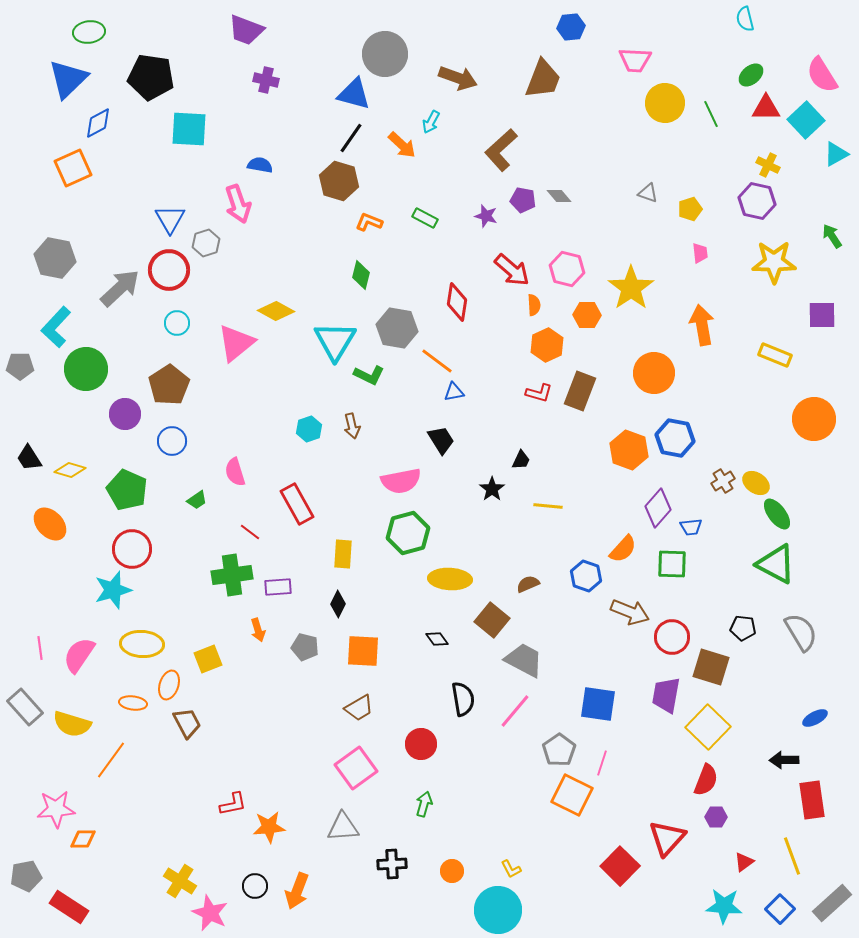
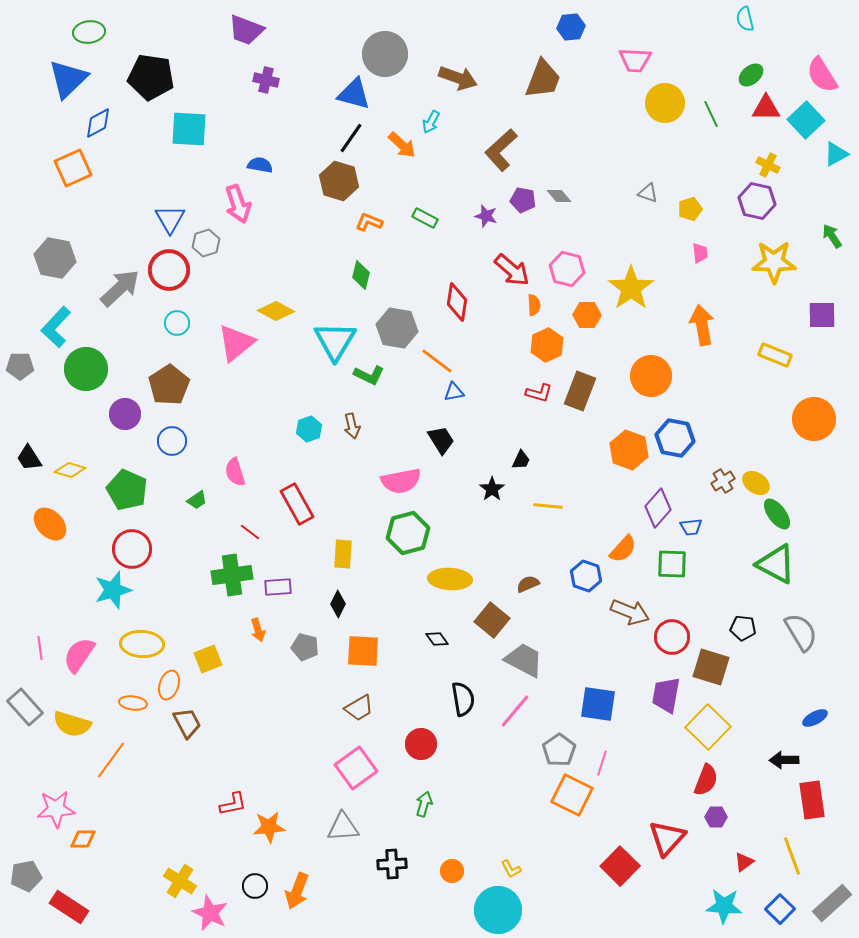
orange circle at (654, 373): moved 3 px left, 3 px down
